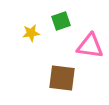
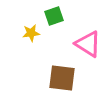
green square: moved 7 px left, 5 px up
pink triangle: moved 2 px left, 2 px up; rotated 24 degrees clockwise
